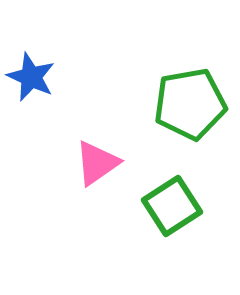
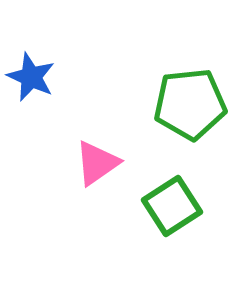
green pentagon: rotated 4 degrees clockwise
